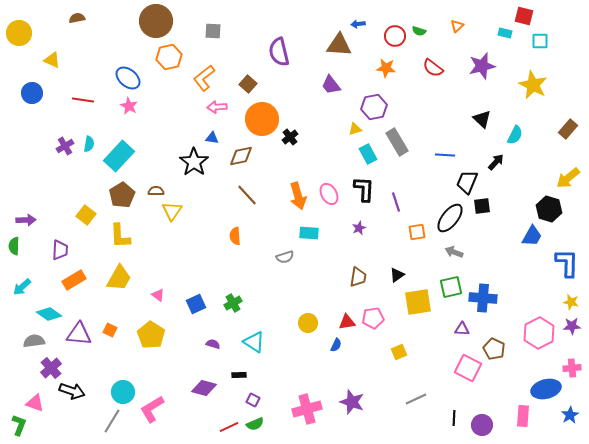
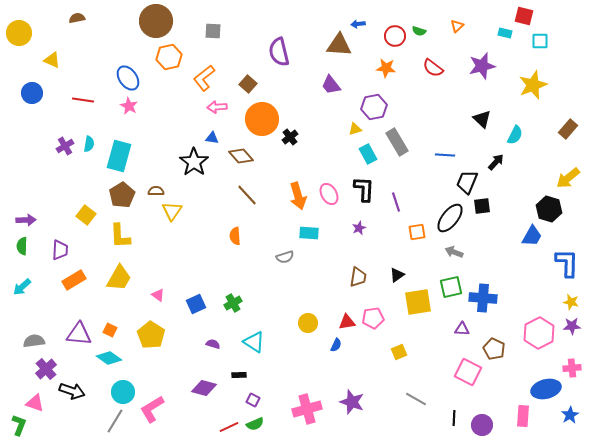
blue ellipse at (128, 78): rotated 15 degrees clockwise
yellow star at (533, 85): rotated 24 degrees clockwise
cyan rectangle at (119, 156): rotated 28 degrees counterclockwise
brown diamond at (241, 156): rotated 60 degrees clockwise
green semicircle at (14, 246): moved 8 px right
cyan diamond at (49, 314): moved 60 px right, 44 px down
purple cross at (51, 368): moved 5 px left, 1 px down
pink square at (468, 368): moved 4 px down
gray line at (416, 399): rotated 55 degrees clockwise
gray line at (112, 421): moved 3 px right
